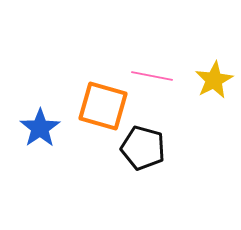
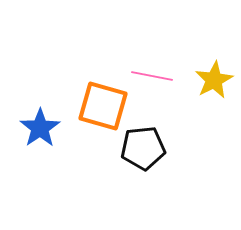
black pentagon: rotated 21 degrees counterclockwise
